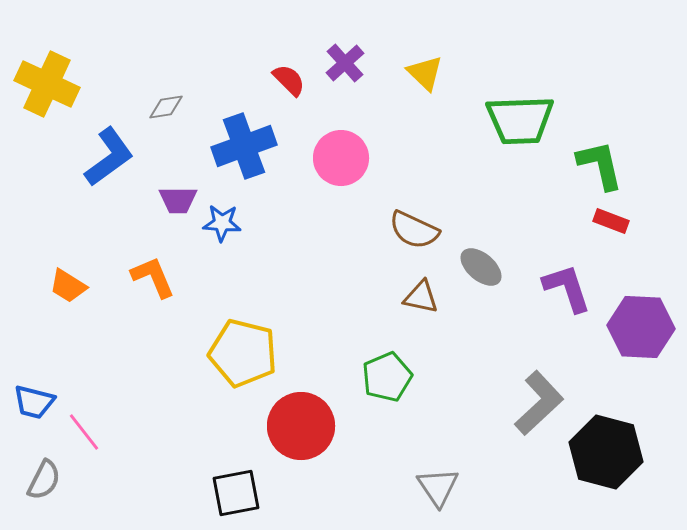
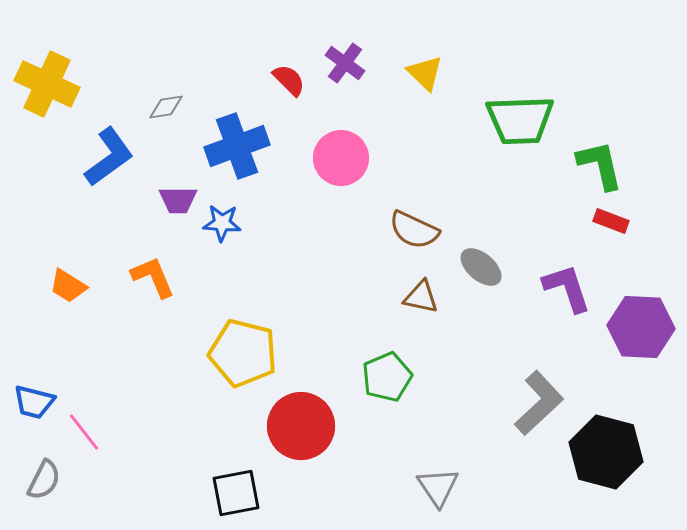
purple cross: rotated 12 degrees counterclockwise
blue cross: moved 7 px left
